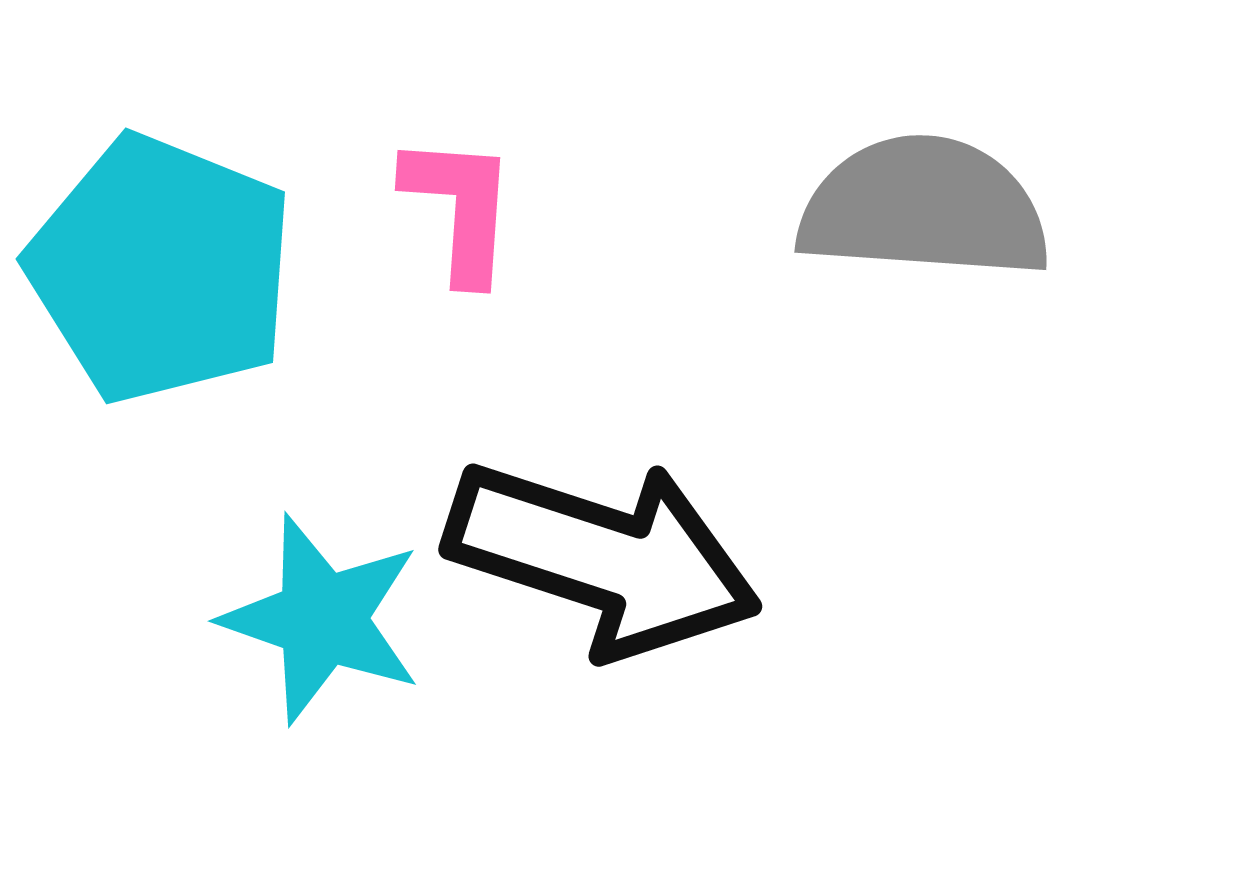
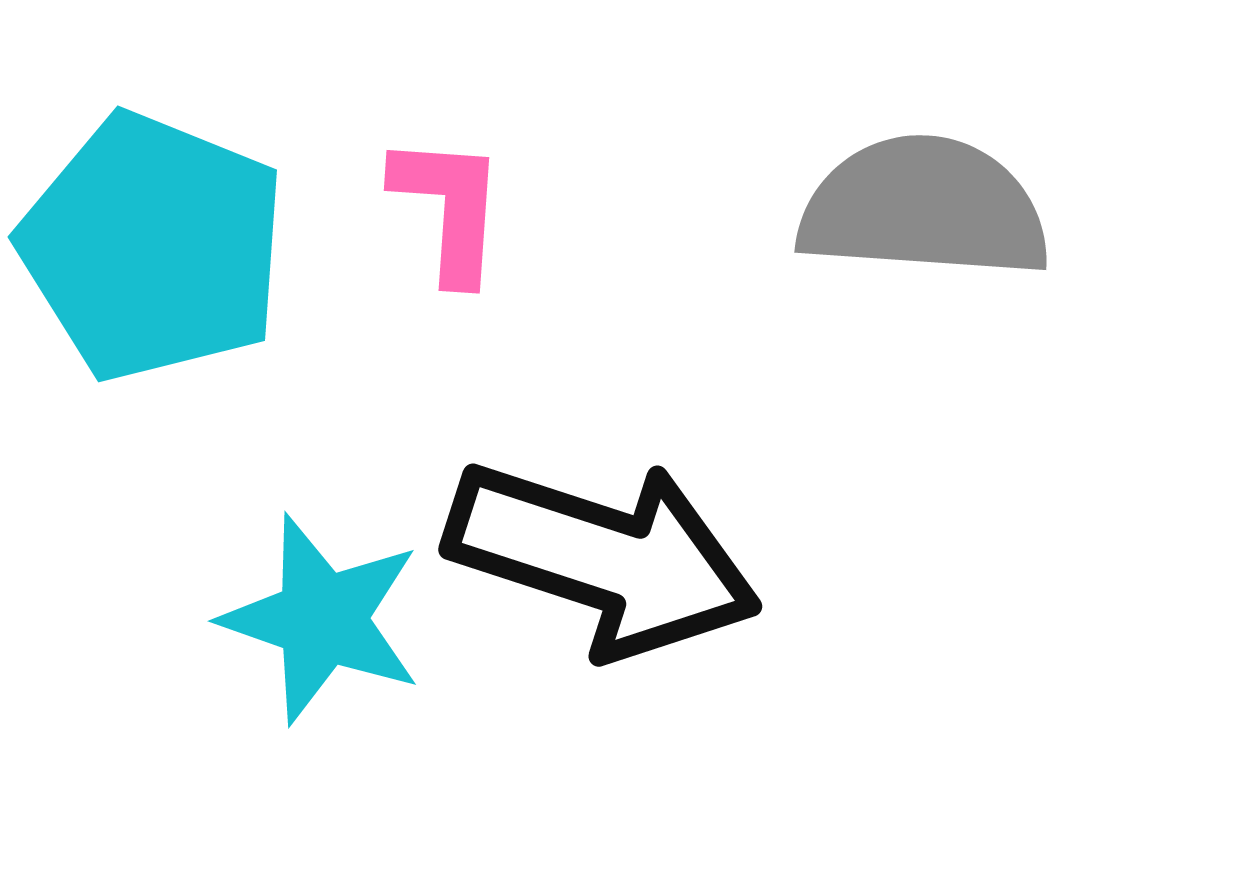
pink L-shape: moved 11 px left
cyan pentagon: moved 8 px left, 22 px up
